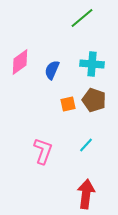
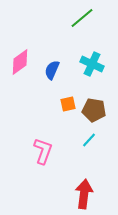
cyan cross: rotated 20 degrees clockwise
brown pentagon: moved 10 px down; rotated 10 degrees counterclockwise
cyan line: moved 3 px right, 5 px up
red arrow: moved 2 px left
